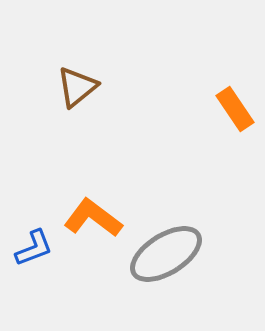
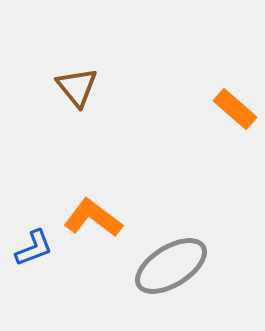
brown triangle: rotated 30 degrees counterclockwise
orange rectangle: rotated 15 degrees counterclockwise
gray ellipse: moved 5 px right, 12 px down
